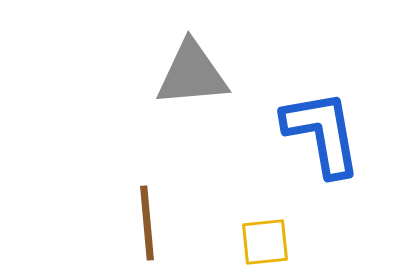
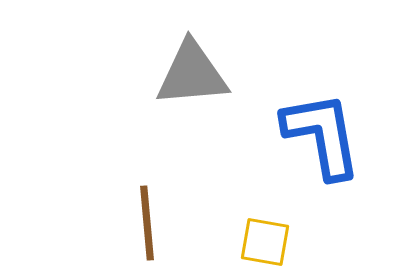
blue L-shape: moved 2 px down
yellow square: rotated 16 degrees clockwise
